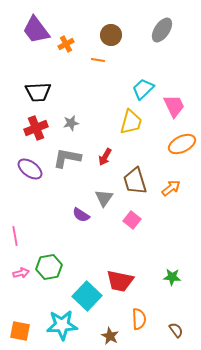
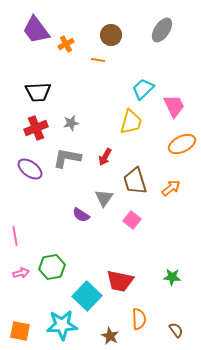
green hexagon: moved 3 px right
